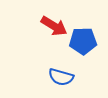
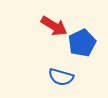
blue pentagon: moved 1 px left, 2 px down; rotated 24 degrees counterclockwise
